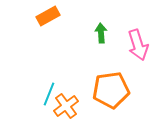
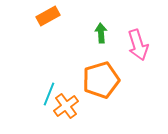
orange pentagon: moved 10 px left, 10 px up; rotated 9 degrees counterclockwise
